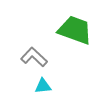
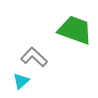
cyan triangle: moved 22 px left, 5 px up; rotated 36 degrees counterclockwise
